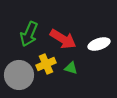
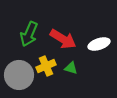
yellow cross: moved 2 px down
